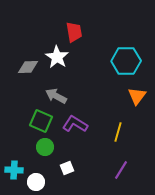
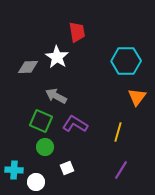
red trapezoid: moved 3 px right
orange triangle: moved 1 px down
